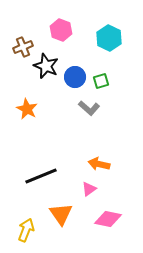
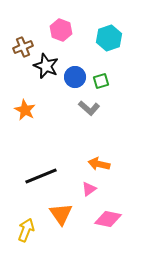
cyan hexagon: rotated 15 degrees clockwise
orange star: moved 2 px left, 1 px down
